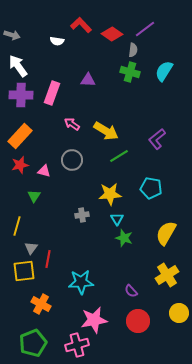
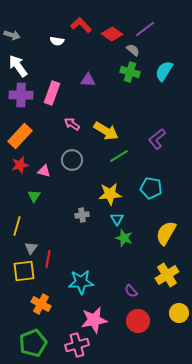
gray semicircle: rotated 56 degrees counterclockwise
